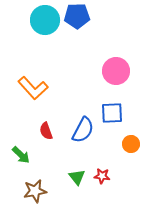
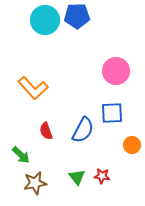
orange circle: moved 1 px right, 1 px down
brown star: moved 8 px up
